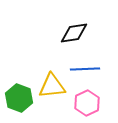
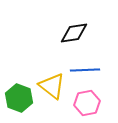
blue line: moved 1 px down
yellow triangle: rotated 44 degrees clockwise
pink hexagon: rotated 15 degrees clockwise
